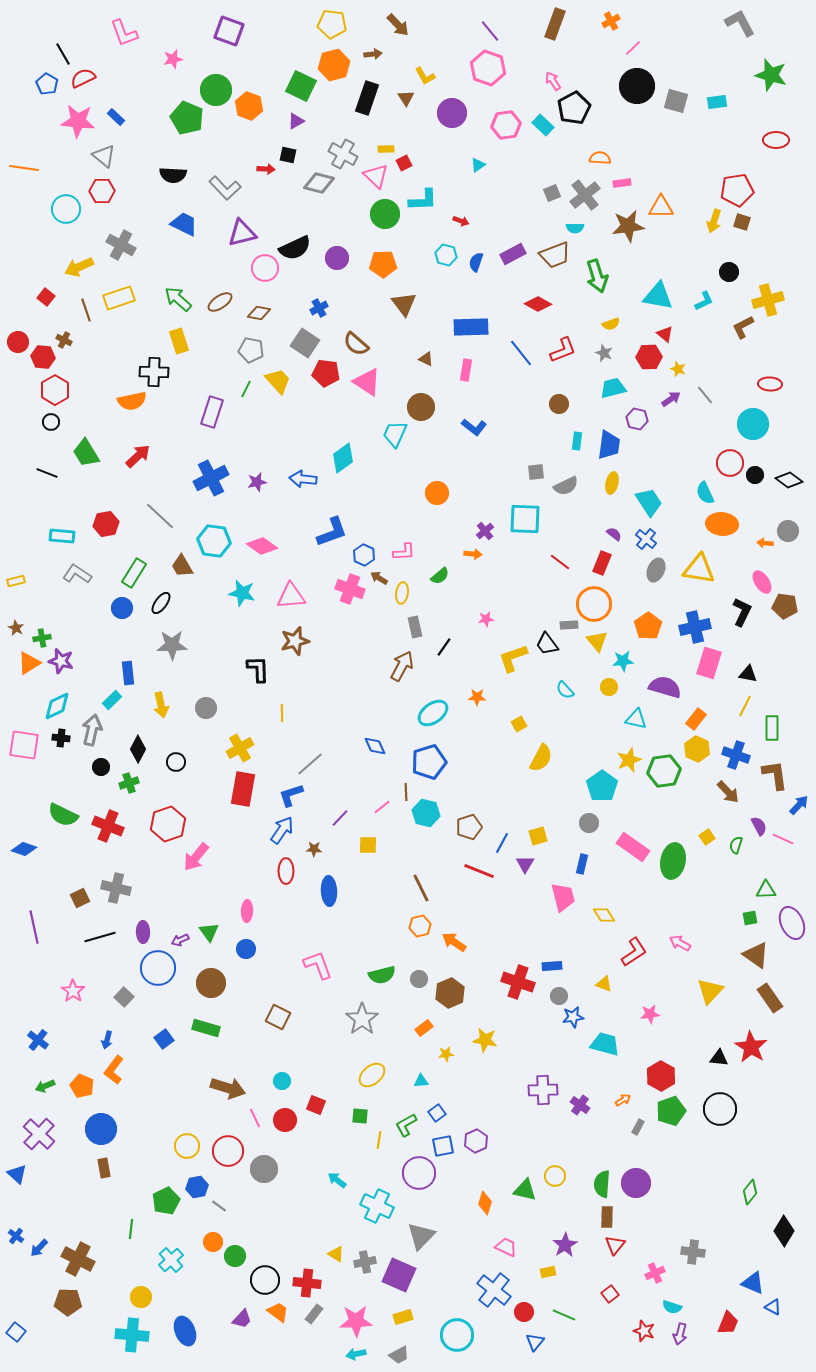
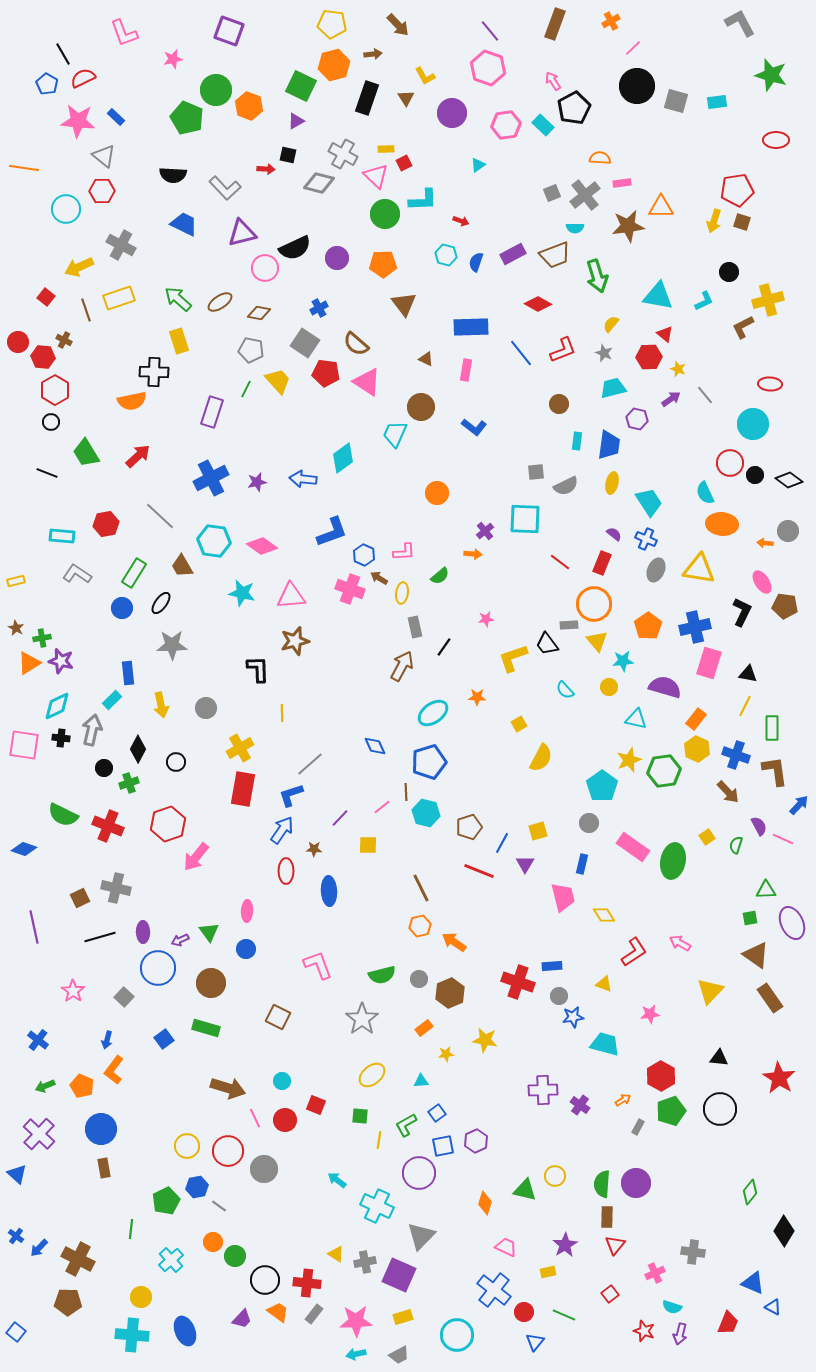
yellow semicircle at (611, 324): rotated 150 degrees clockwise
blue cross at (646, 539): rotated 15 degrees counterclockwise
black circle at (101, 767): moved 3 px right, 1 px down
brown L-shape at (775, 775): moved 4 px up
yellow square at (538, 836): moved 5 px up
red star at (751, 1047): moved 28 px right, 31 px down
